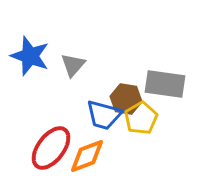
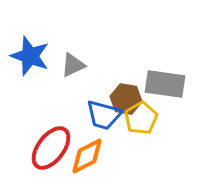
gray triangle: rotated 24 degrees clockwise
orange diamond: rotated 6 degrees counterclockwise
